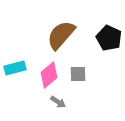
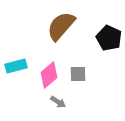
brown semicircle: moved 9 px up
cyan rectangle: moved 1 px right, 2 px up
